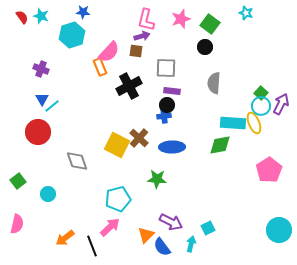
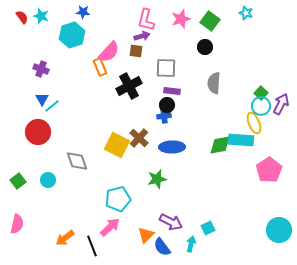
green square at (210, 24): moved 3 px up
cyan rectangle at (233, 123): moved 8 px right, 17 px down
green star at (157, 179): rotated 18 degrees counterclockwise
cyan circle at (48, 194): moved 14 px up
